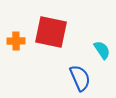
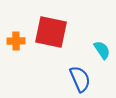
blue semicircle: moved 1 px down
